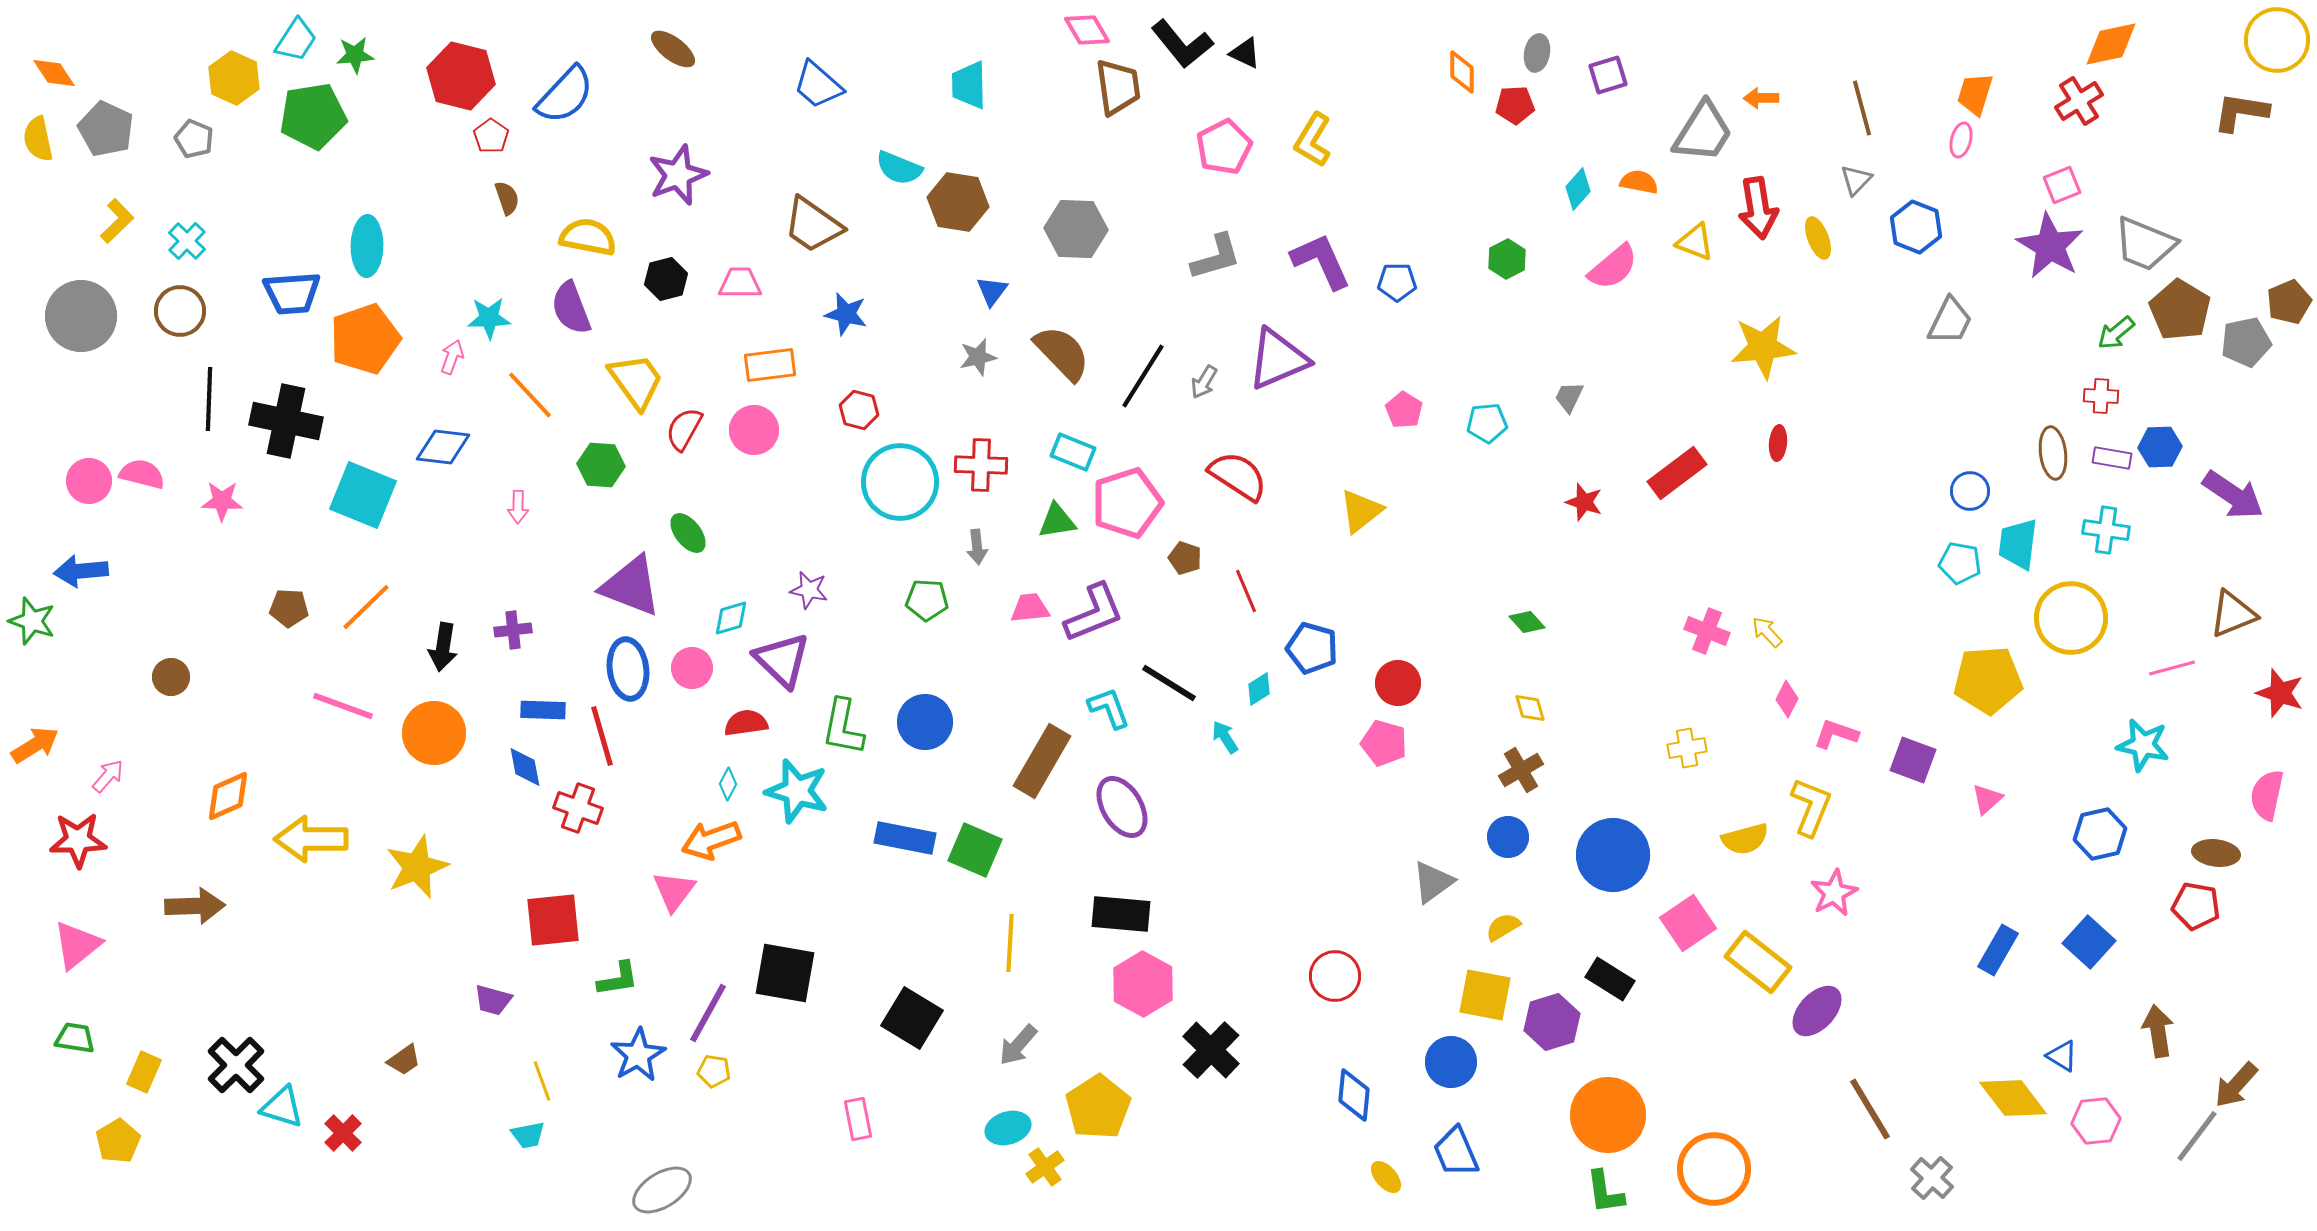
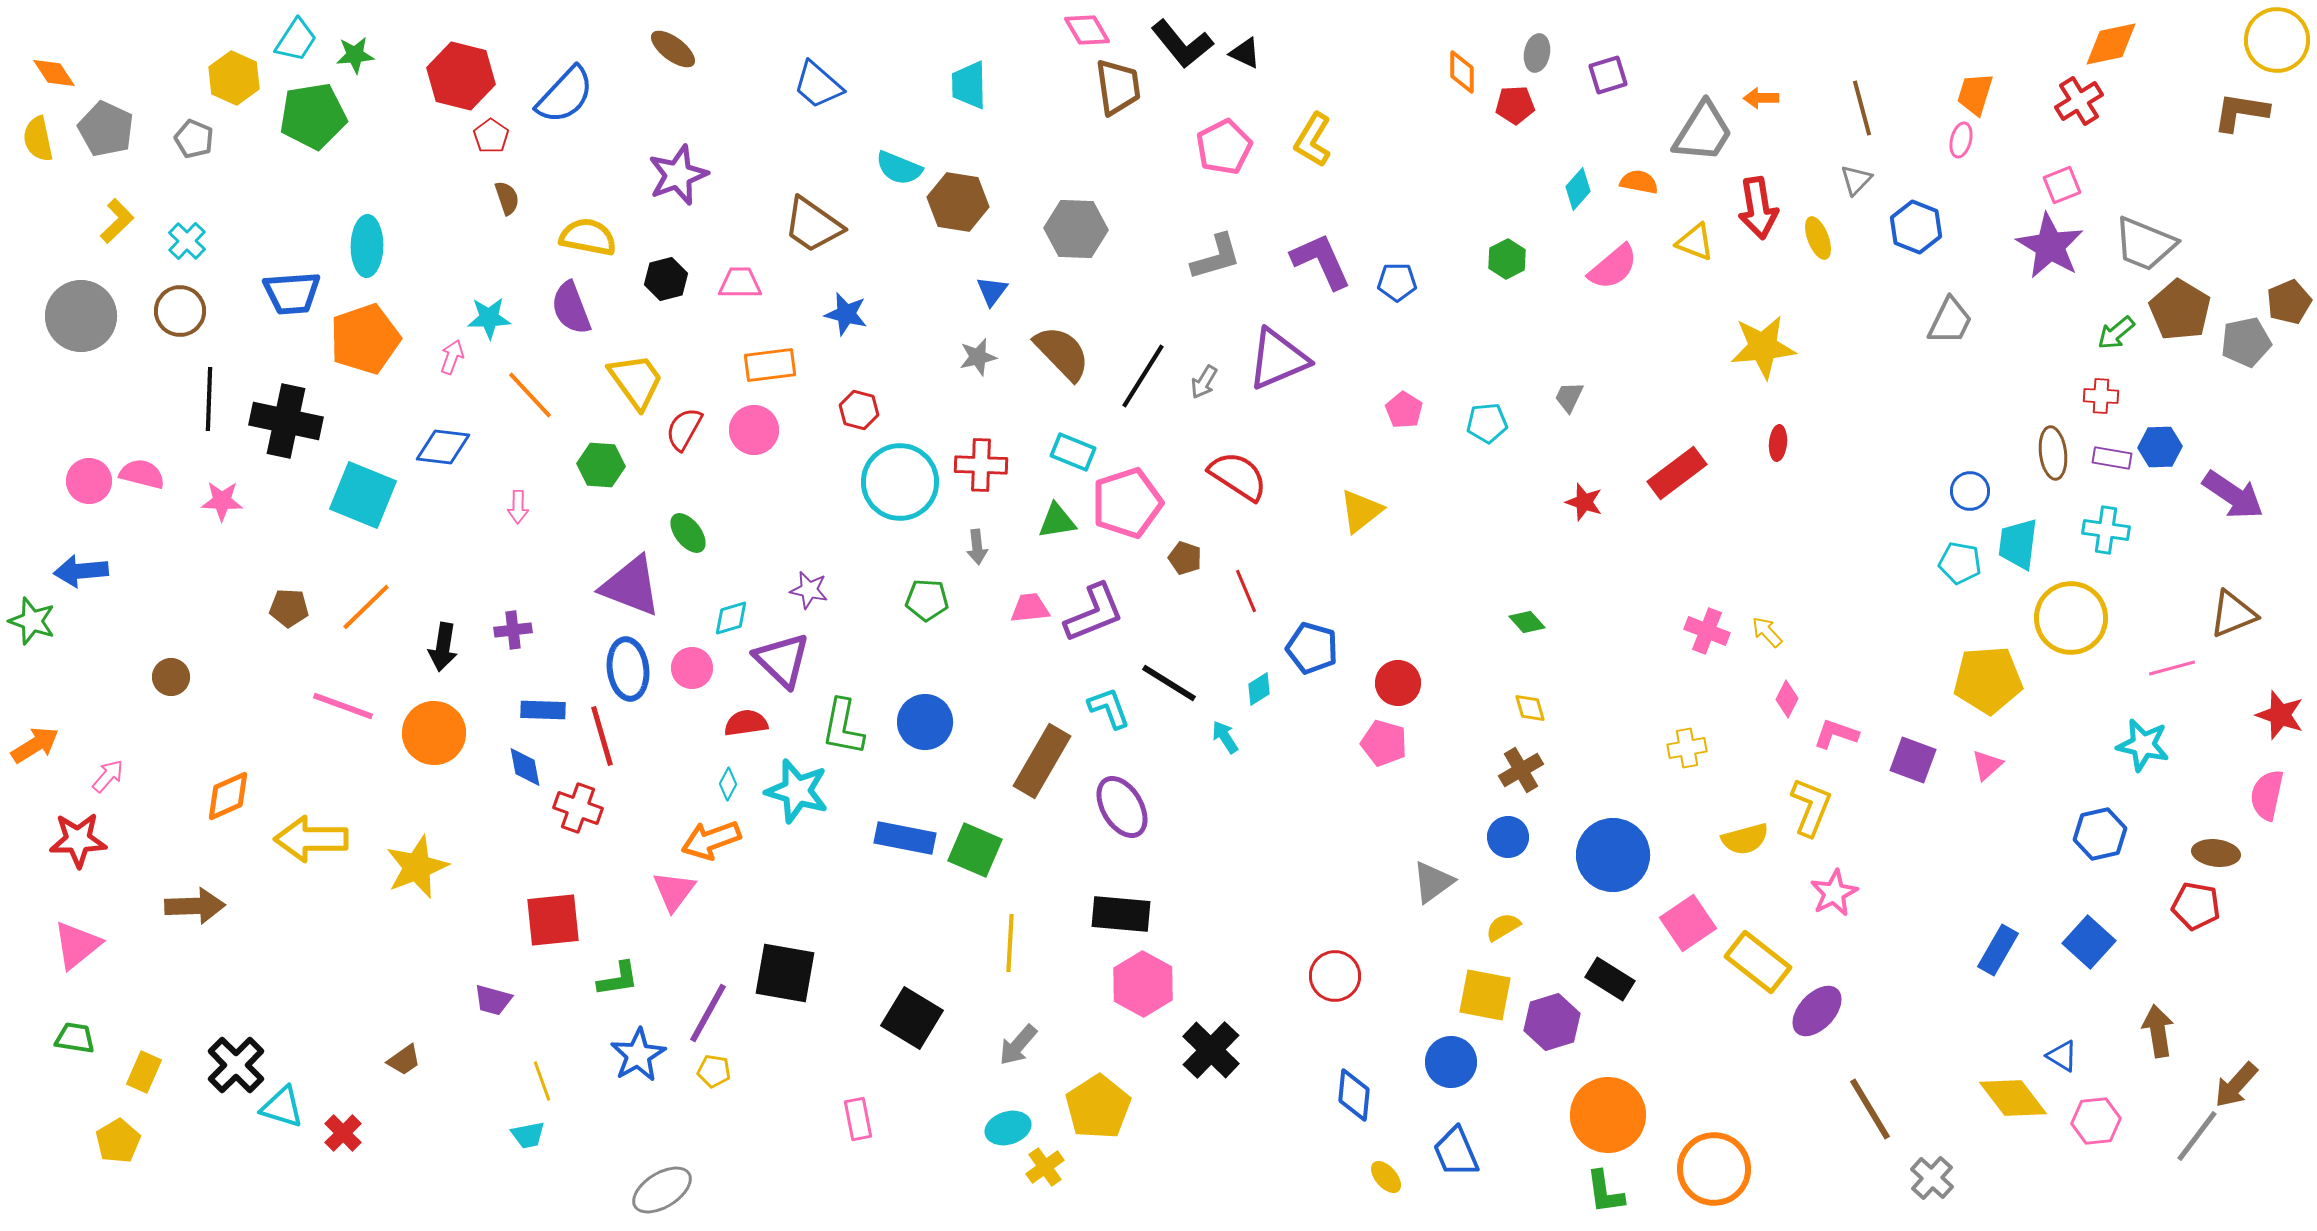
red star at (2280, 693): moved 22 px down
pink triangle at (1987, 799): moved 34 px up
